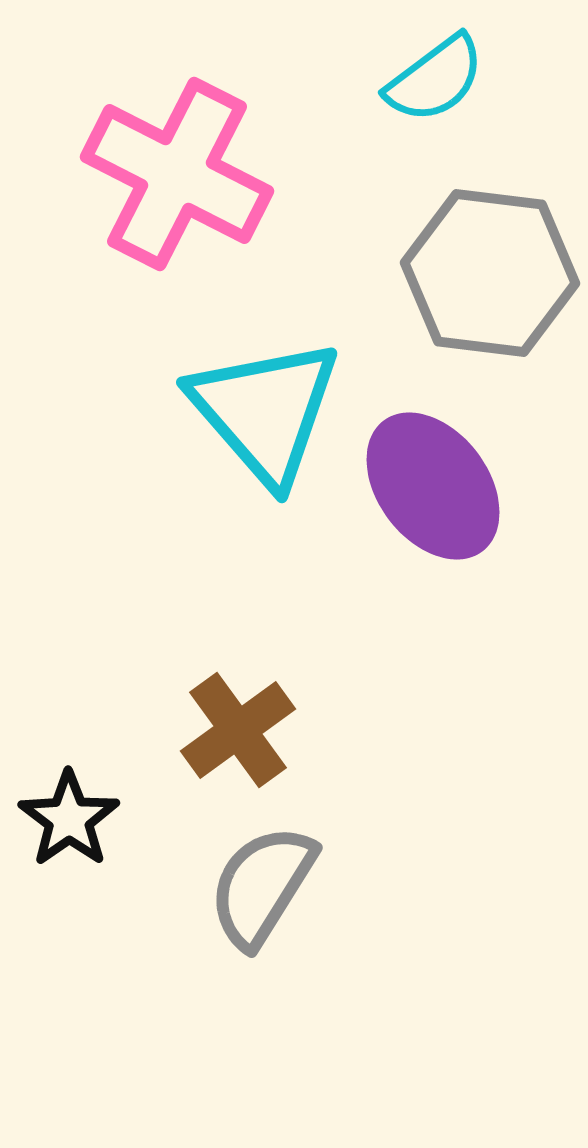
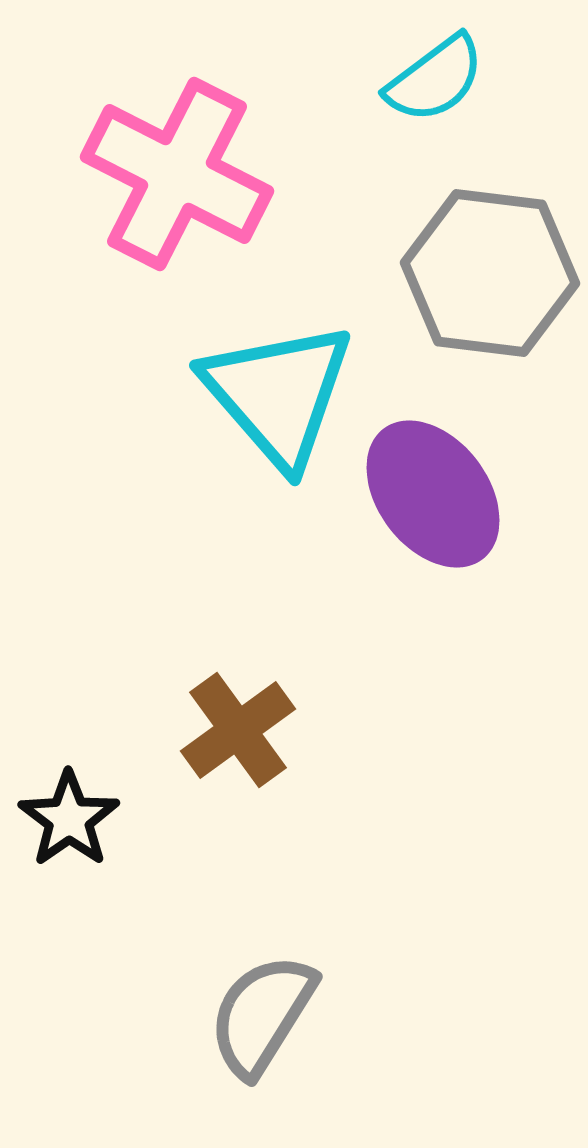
cyan triangle: moved 13 px right, 17 px up
purple ellipse: moved 8 px down
gray semicircle: moved 129 px down
